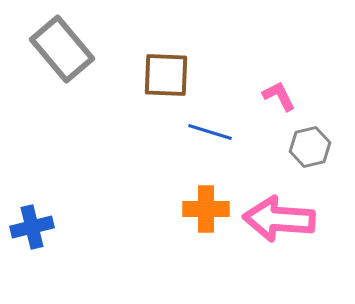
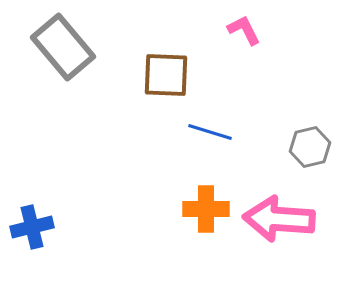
gray rectangle: moved 1 px right, 2 px up
pink L-shape: moved 35 px left, 66 px up
